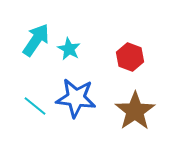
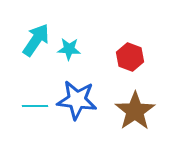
cyan star: rotated 25 degrees counterclockwise
blue star: moved 1 px right, 2 px down
cyan line: rotated 40 degrees counterclockwise
